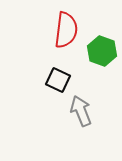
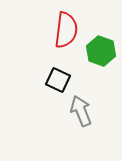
green hexagon: moved 1 px left
